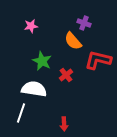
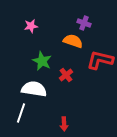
orange semicircle: rotated 150 degrees clockwise
red L-shape: moved 2 px right
